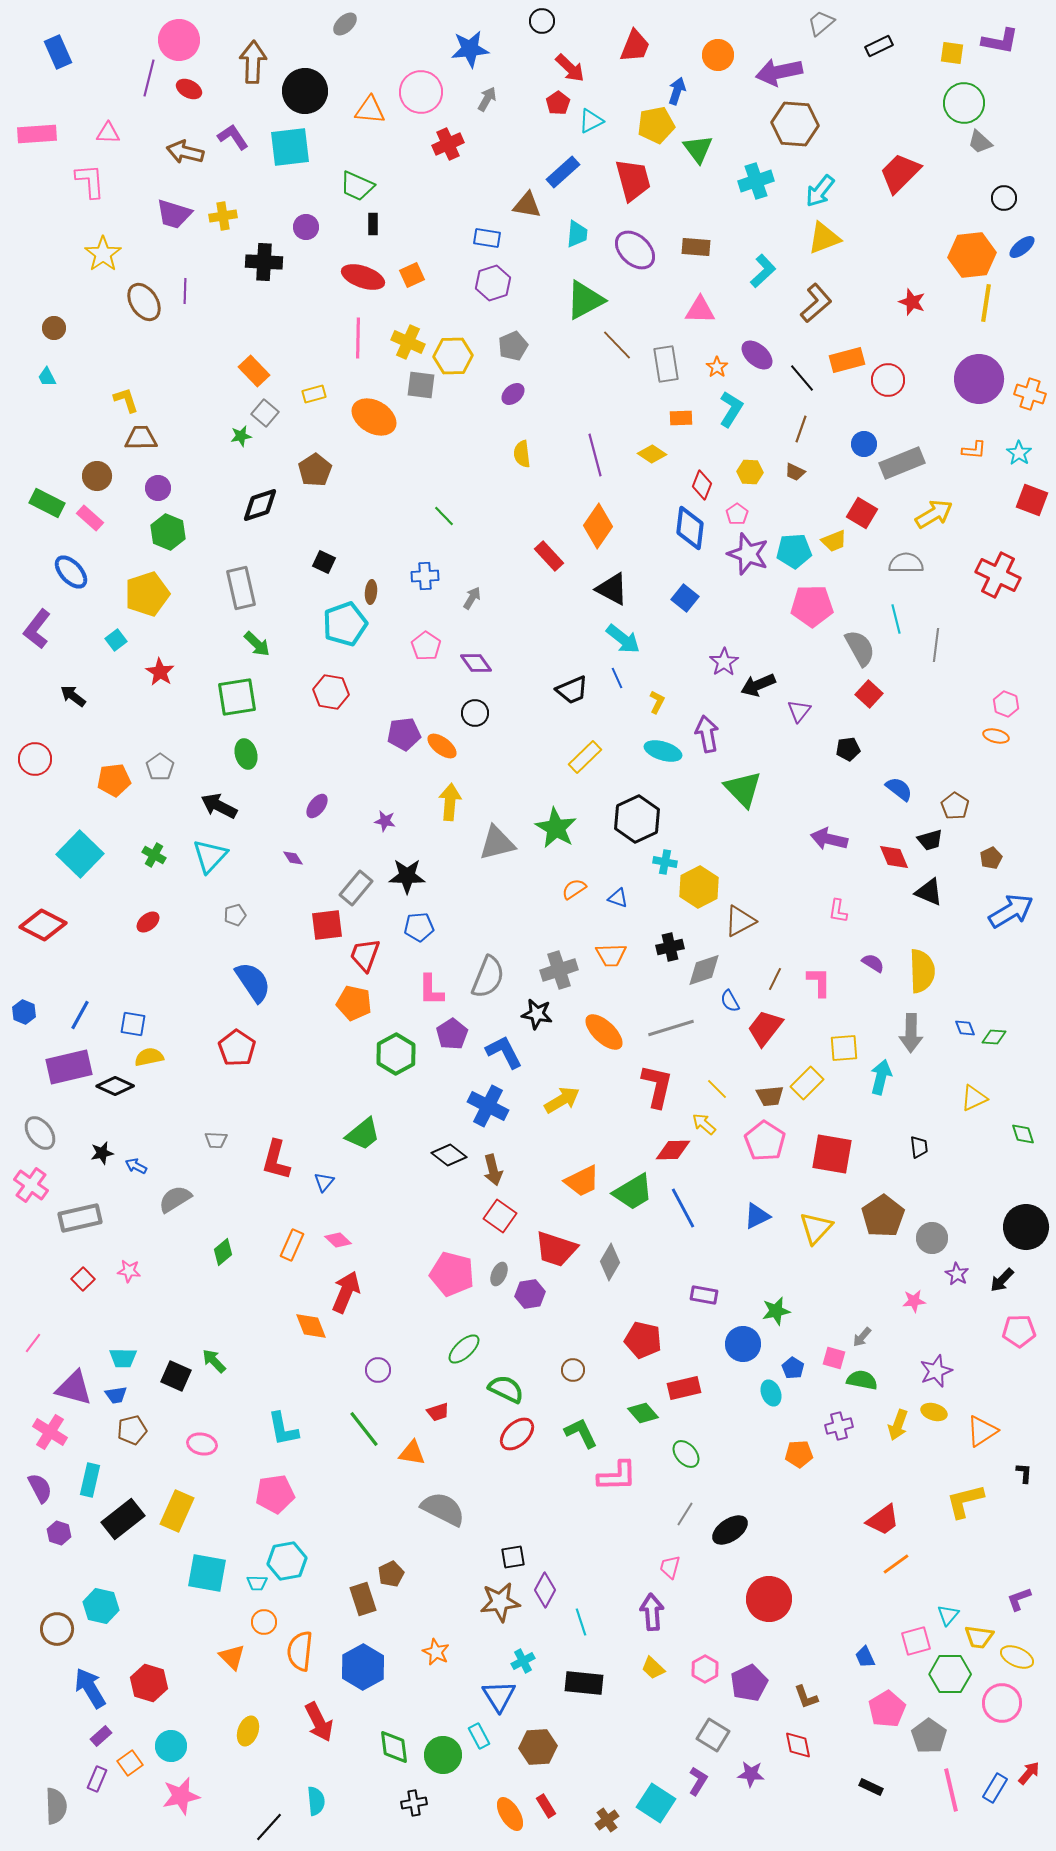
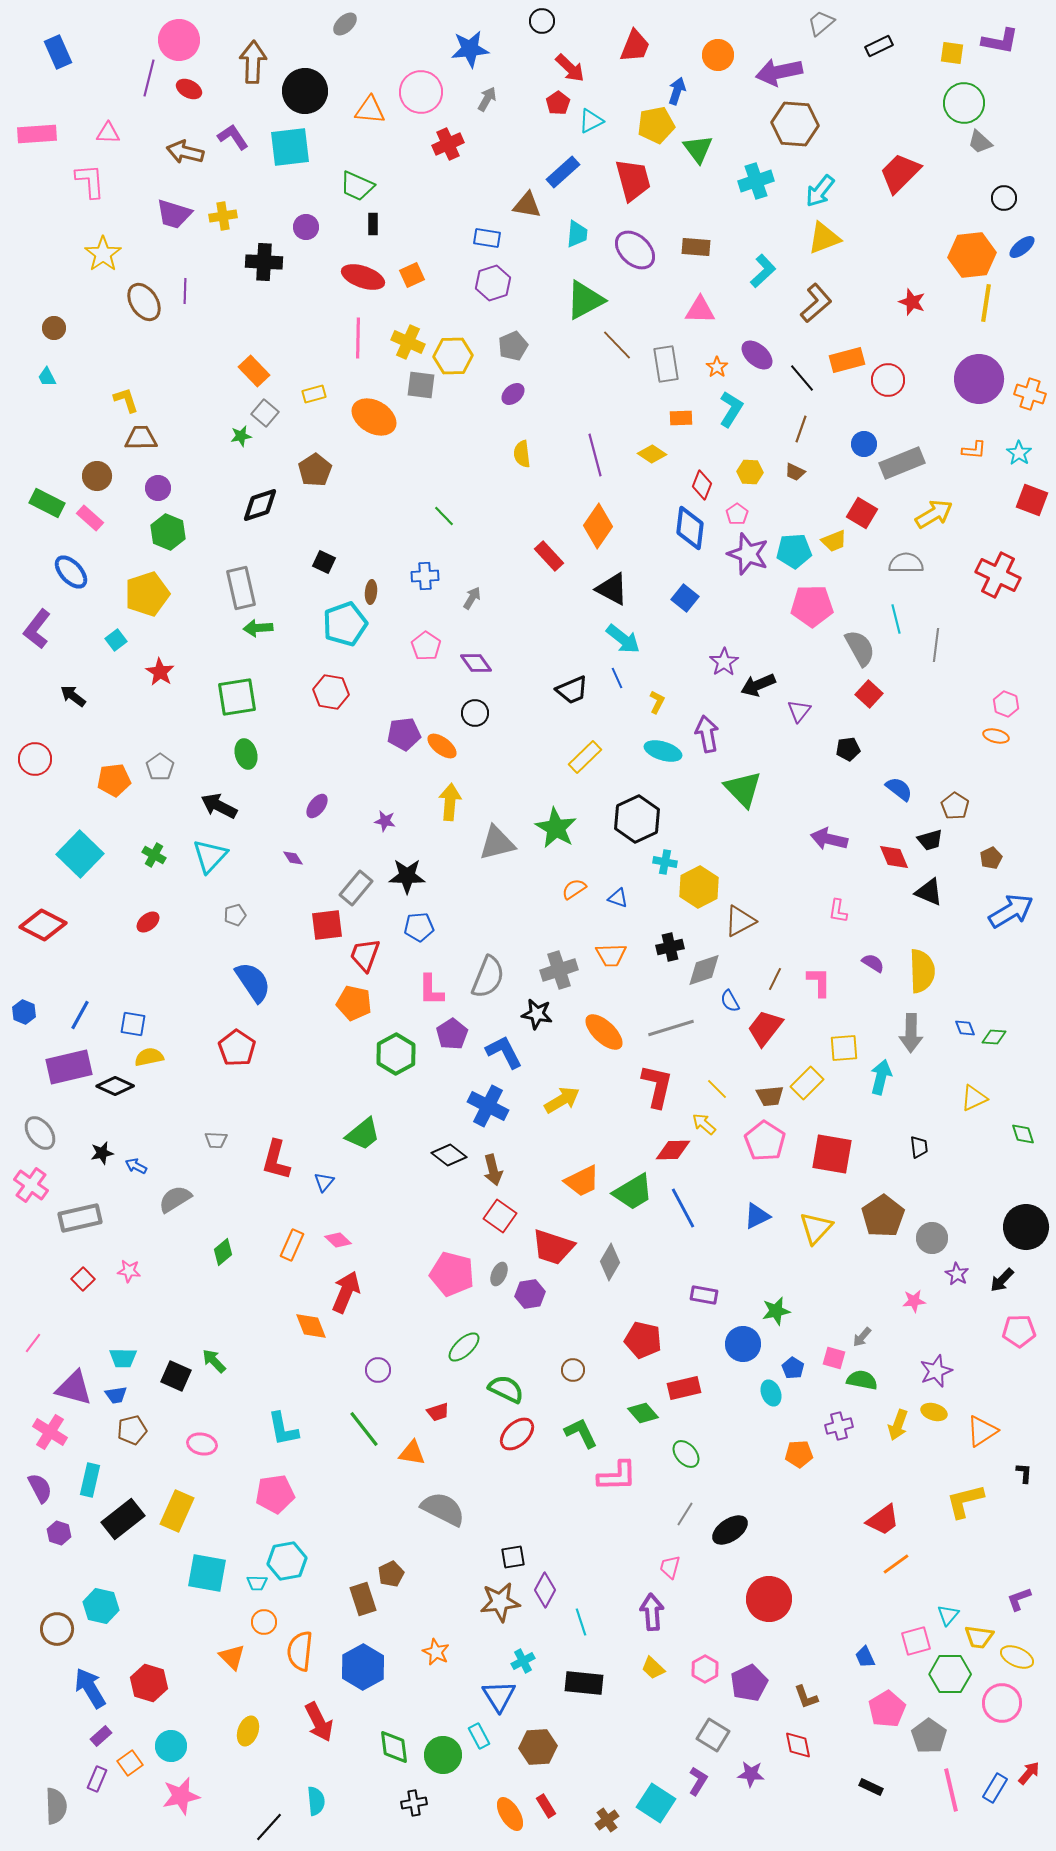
green arrow at (257, 644): moved 1 px right, 16 px up; rotated 132 degrees clockwise
red trapezoid at (556, 1249): moved 3 px left, 2 px up
green ellipse at (464, 1349): moved 2 px up
